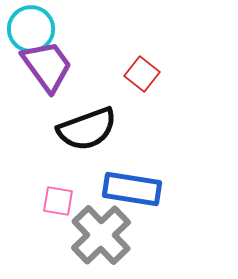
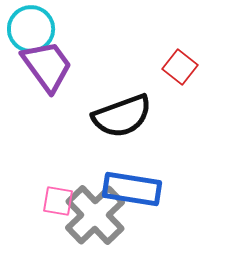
red square: moved 38 px right, 7 px up
black semicircle: moved 35 px right, 13 px up
gray cross: moved 6 px left, 20 px up
